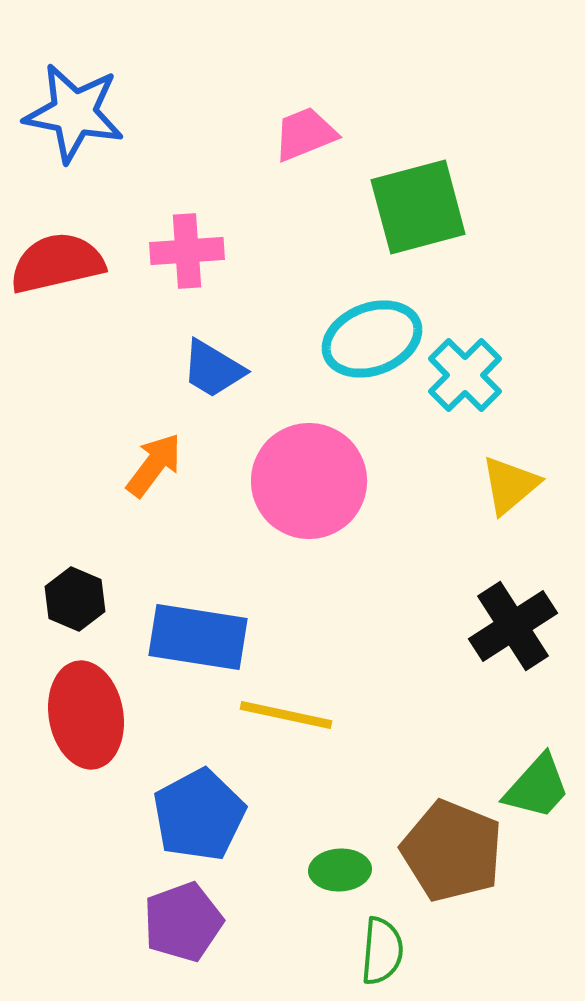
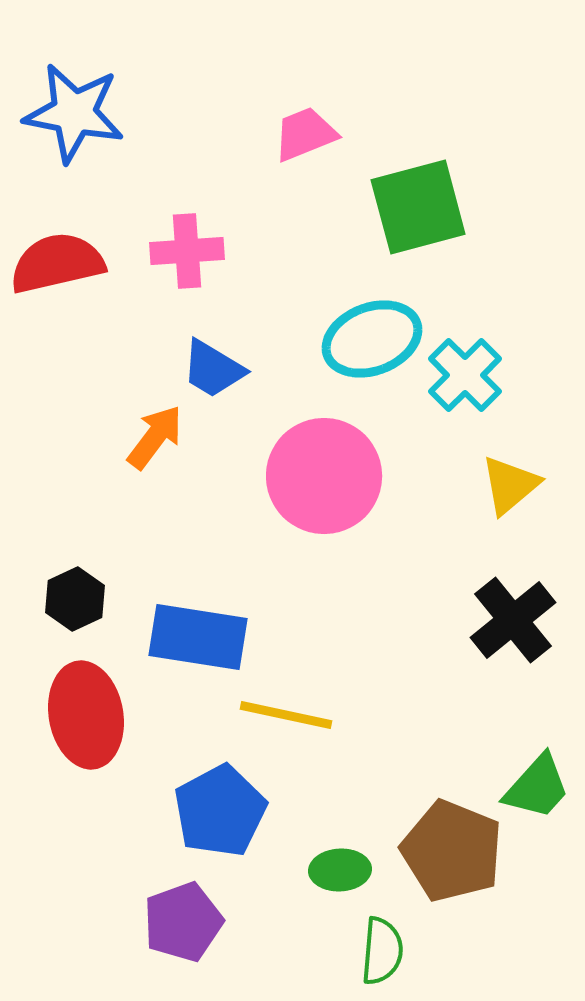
orange arrow: moved 1 px right, 28 px up
pink circle: moved 15 px right, 5 px up
black hexagon: rotated 12 degrees clockwise
black cross: moved 6 px up; rotated 6 degrees counterclockwise
blue pentagon: moved 21 px right, 4 px up
